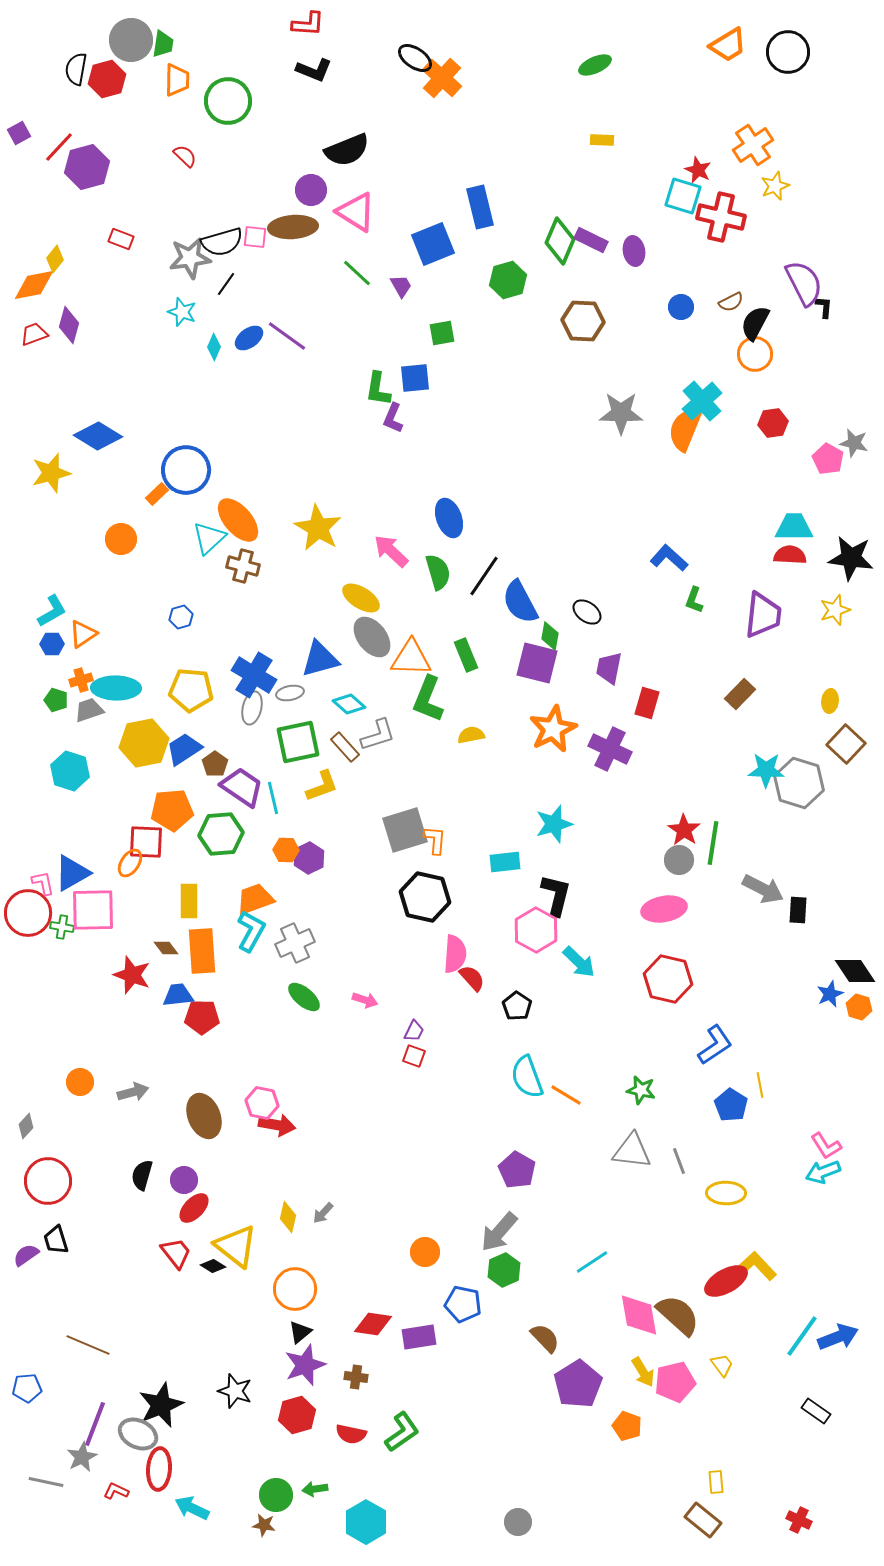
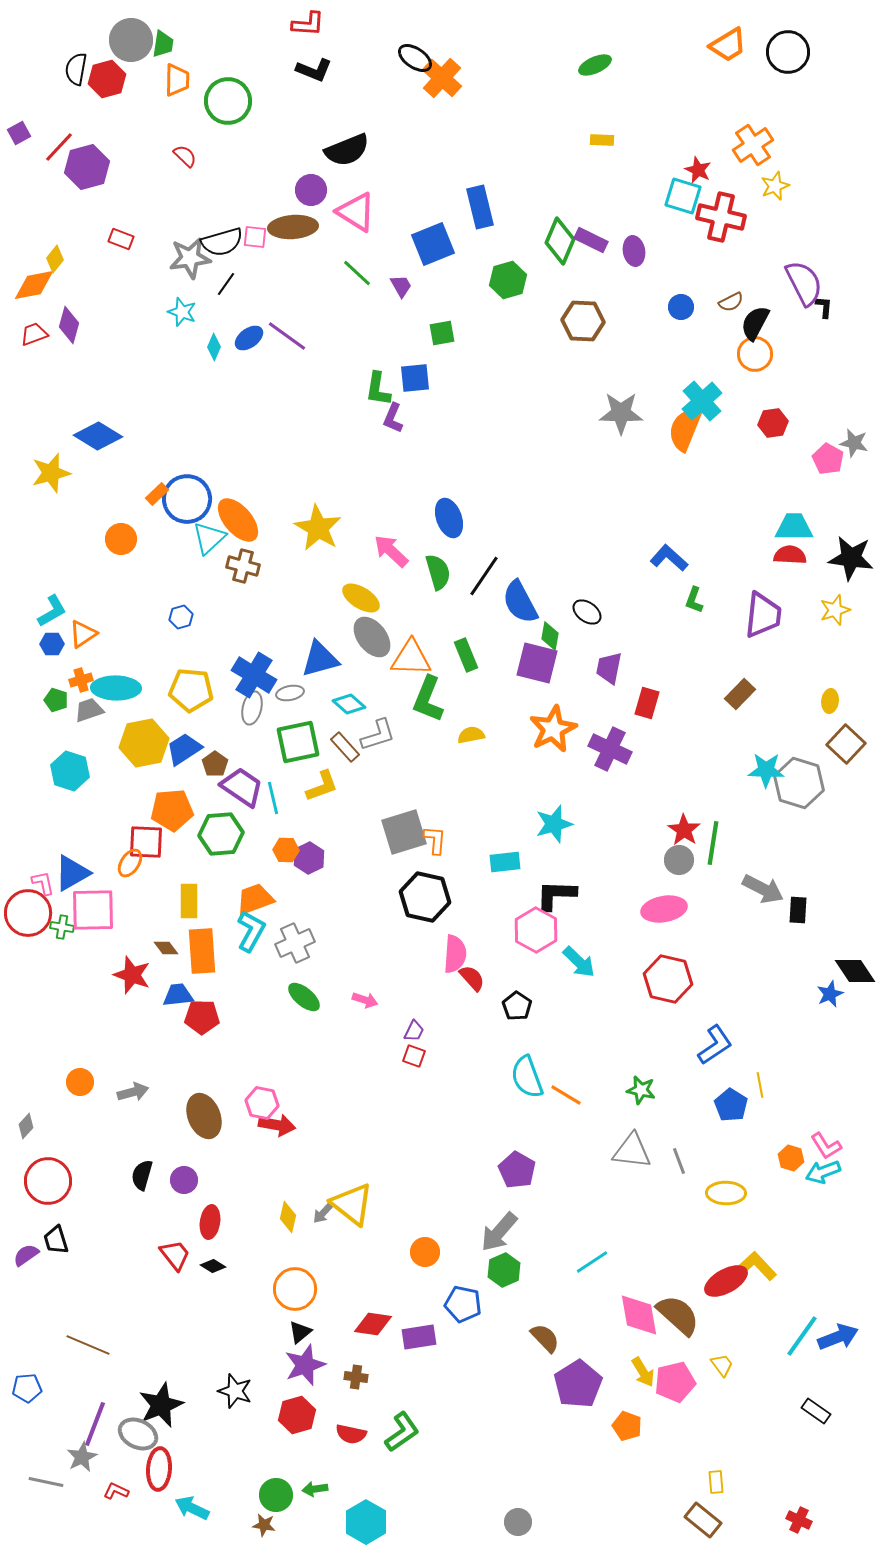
blue circle at (186, 470): moved 1 px right, 29 px down
gray square at (405, 830): moved 1 px left, 2 px down
black L-shape at (556, 895): rotated 102 degrees counterclockwise
orange hexagon at (859, 1007): moved 68 px left, 151 px down
red ellipse at (194, 1208): moved 16 px right, 14 px down; rotated 36 degrees counterclockwise
yellow triangle at (236, 1246): moved 116 px right, 42 px up
red trapezoid at (176, 1253): moved 1 px left, 2 px down
